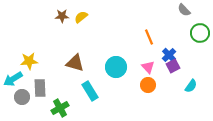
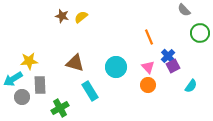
brown star: rotated 16 degrees clockwise
blue cross: moved 1 px left, 1 px down
gray rectangle: moved 3 px up
